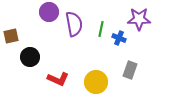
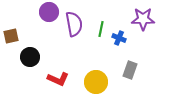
purple star: moved 4 px right
